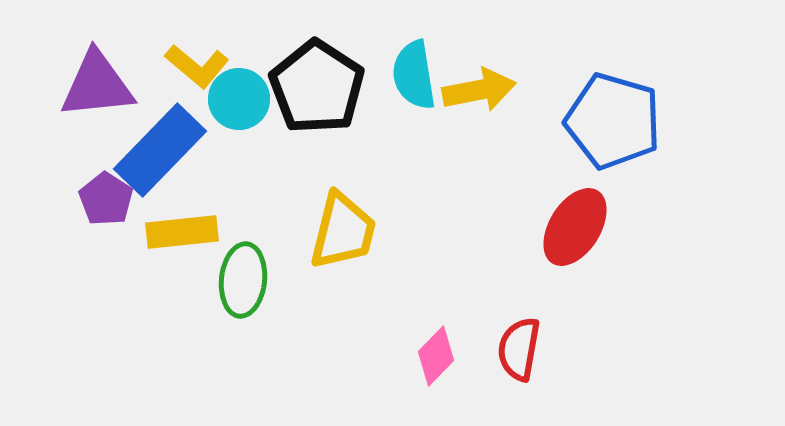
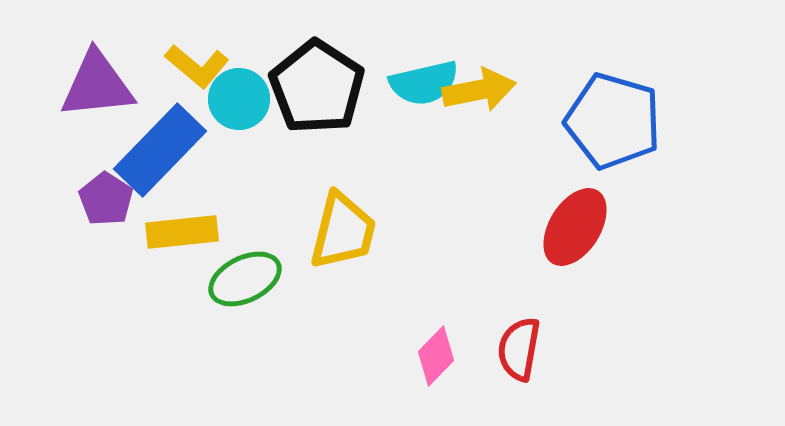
cyan semicircle: moved 10 px right, 8 px down; rotated 94 degrees counterclockwise
green ellipse: moved 2 px right, 1 px up; rotated 58 degrees clockwise
